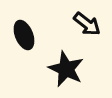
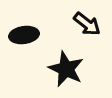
black ellipse: rotated 76 degrees counterclockwise
